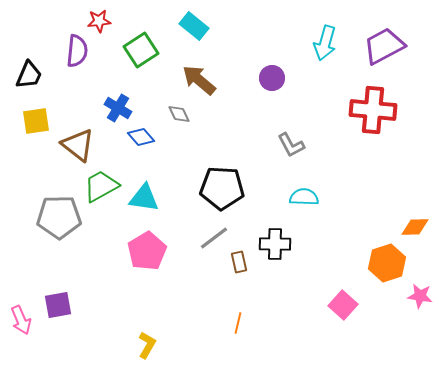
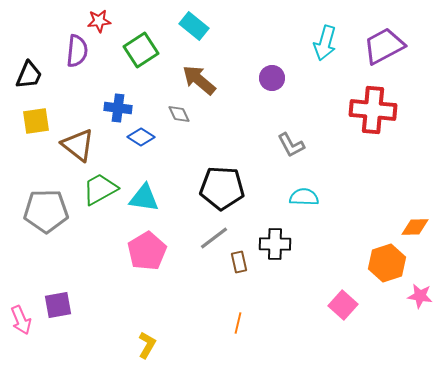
blue cross: rotated 24 degrees counterclockwise
blue diamond: rotated 16 degrees counterclockwise
green trapezoid: moved 1 px left, 3 px down
gray pentagon: moved 13 px left, 6 px up
